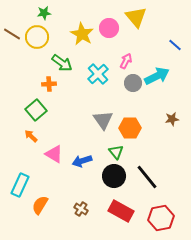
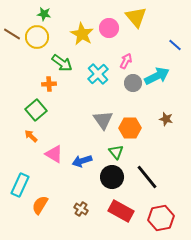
green star: moved 1 px down; rotated 16 degrees clockwise
brown star: moved 6 px left; rotated 24 degrees clockwise
black circle: moved 2 px left, 1 px down
